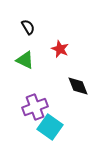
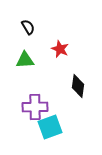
green triangle: rotated 30 degrees counterclockwise
black diamond: rotated 30 degrees clockwise
purple cross: rotated 20 degrees clockwise
cyan square: rotated 35 degrees clockwise
